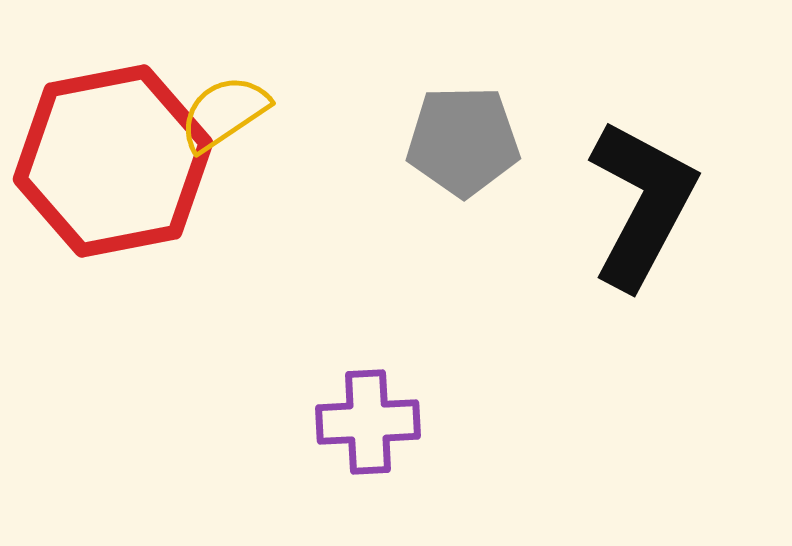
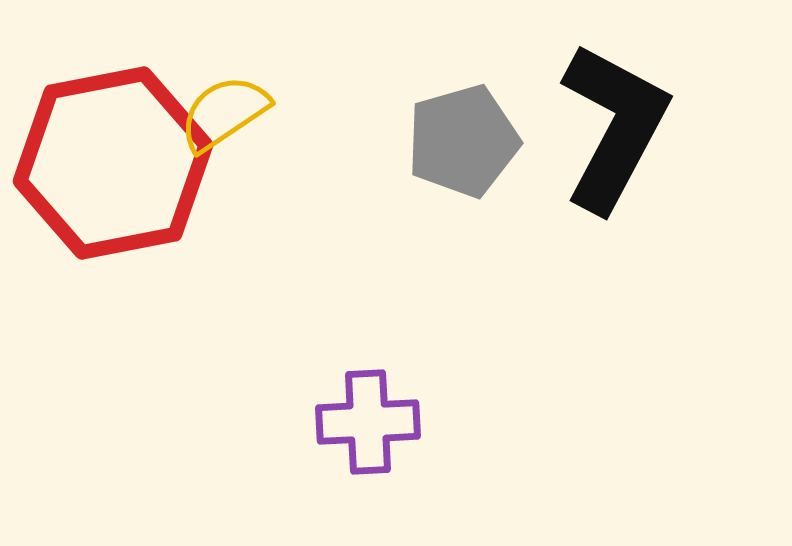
gray pentagon: rotated 15 degrees counterclockwise
red hexagon: moved 2 px down
black L-shape: moved 28 px left, 77 px up
